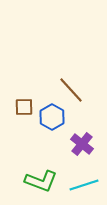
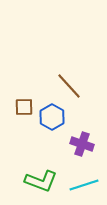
brown line: moved 2 px left, 4 px up
purple cross: rotated 20 degrees counterclockwise
